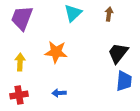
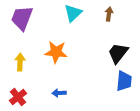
red cross: moved 1 px left, 2 px down; rotated 30 degrees counterclockwise
